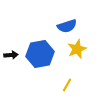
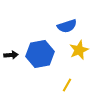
yellow star: moved 2 px right, 1 px down
